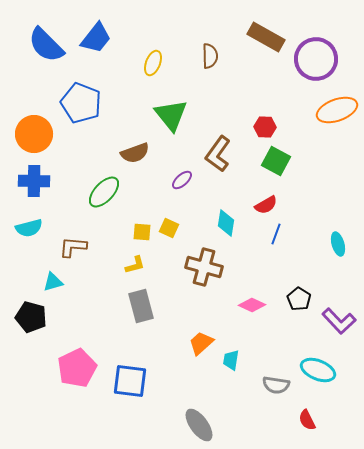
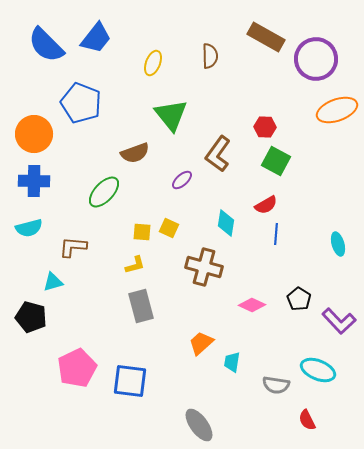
blue line at (276, 234): rotated 15 degrees counterclockwise
cyan trapezoid at (231, 360): moved 1 px right, 2 px down
